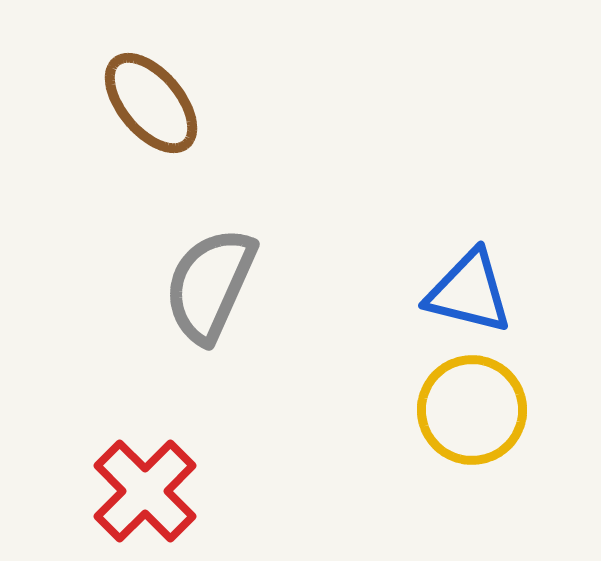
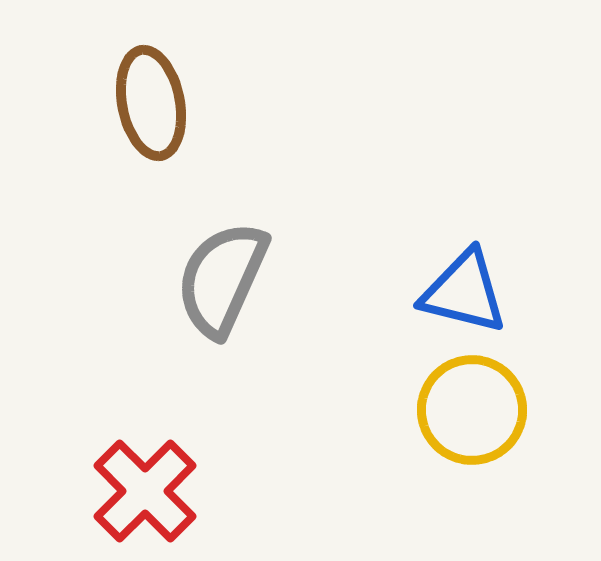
brown ellipse: rotated 29 degrees clockwise
gray semicircle: moved 12 px right, 6 px up
blue triangle: moved 5 px left
